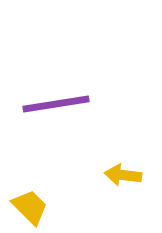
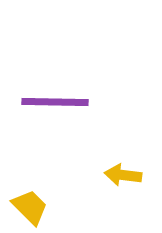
purple line: moved 1 px left, 2 px up; rotated 10 degrees clockwise
